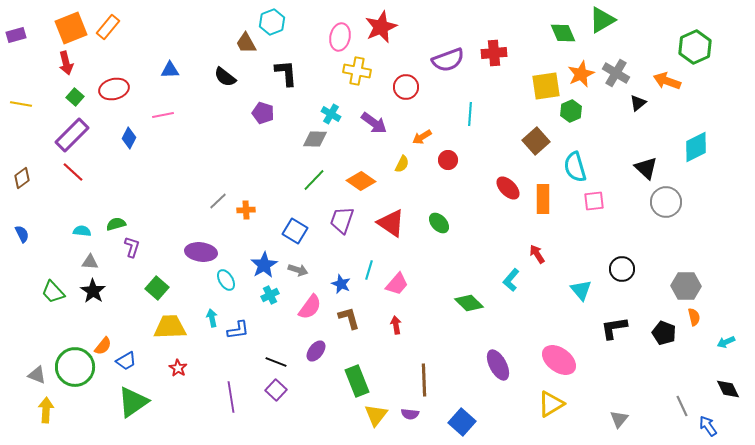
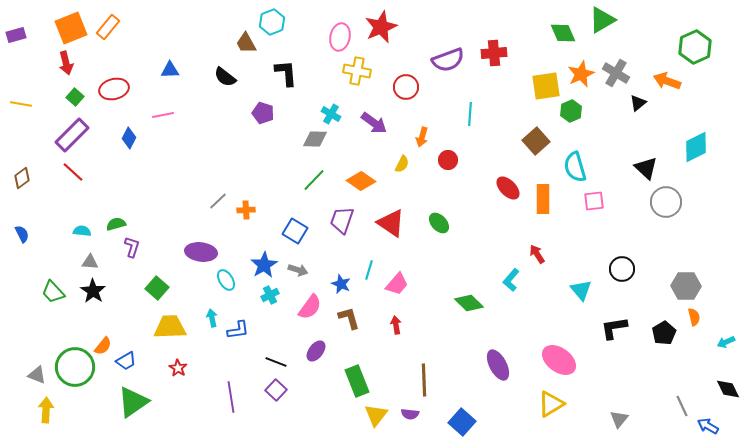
orange arrow at (422, 137): rotated 42 degrees counterclockwise
black pentagon at (664, 333): rotated 20 degrees clockwise
blue arrow at (708, 426): rotated 25 degrees counterclockwise
